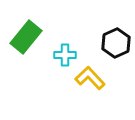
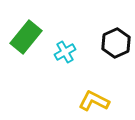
cyan cross: moved 3 px up; rotated 30 degrees counterclockwise
yellow L-shape: moved 4 px right, 23 px down; rotated 20 degrees counterclockwise
